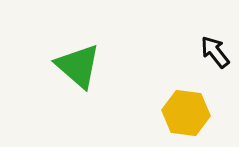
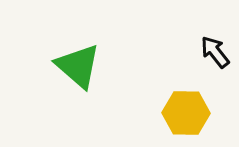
yellow hexagon: rotated 6 degrees counterclockwise
